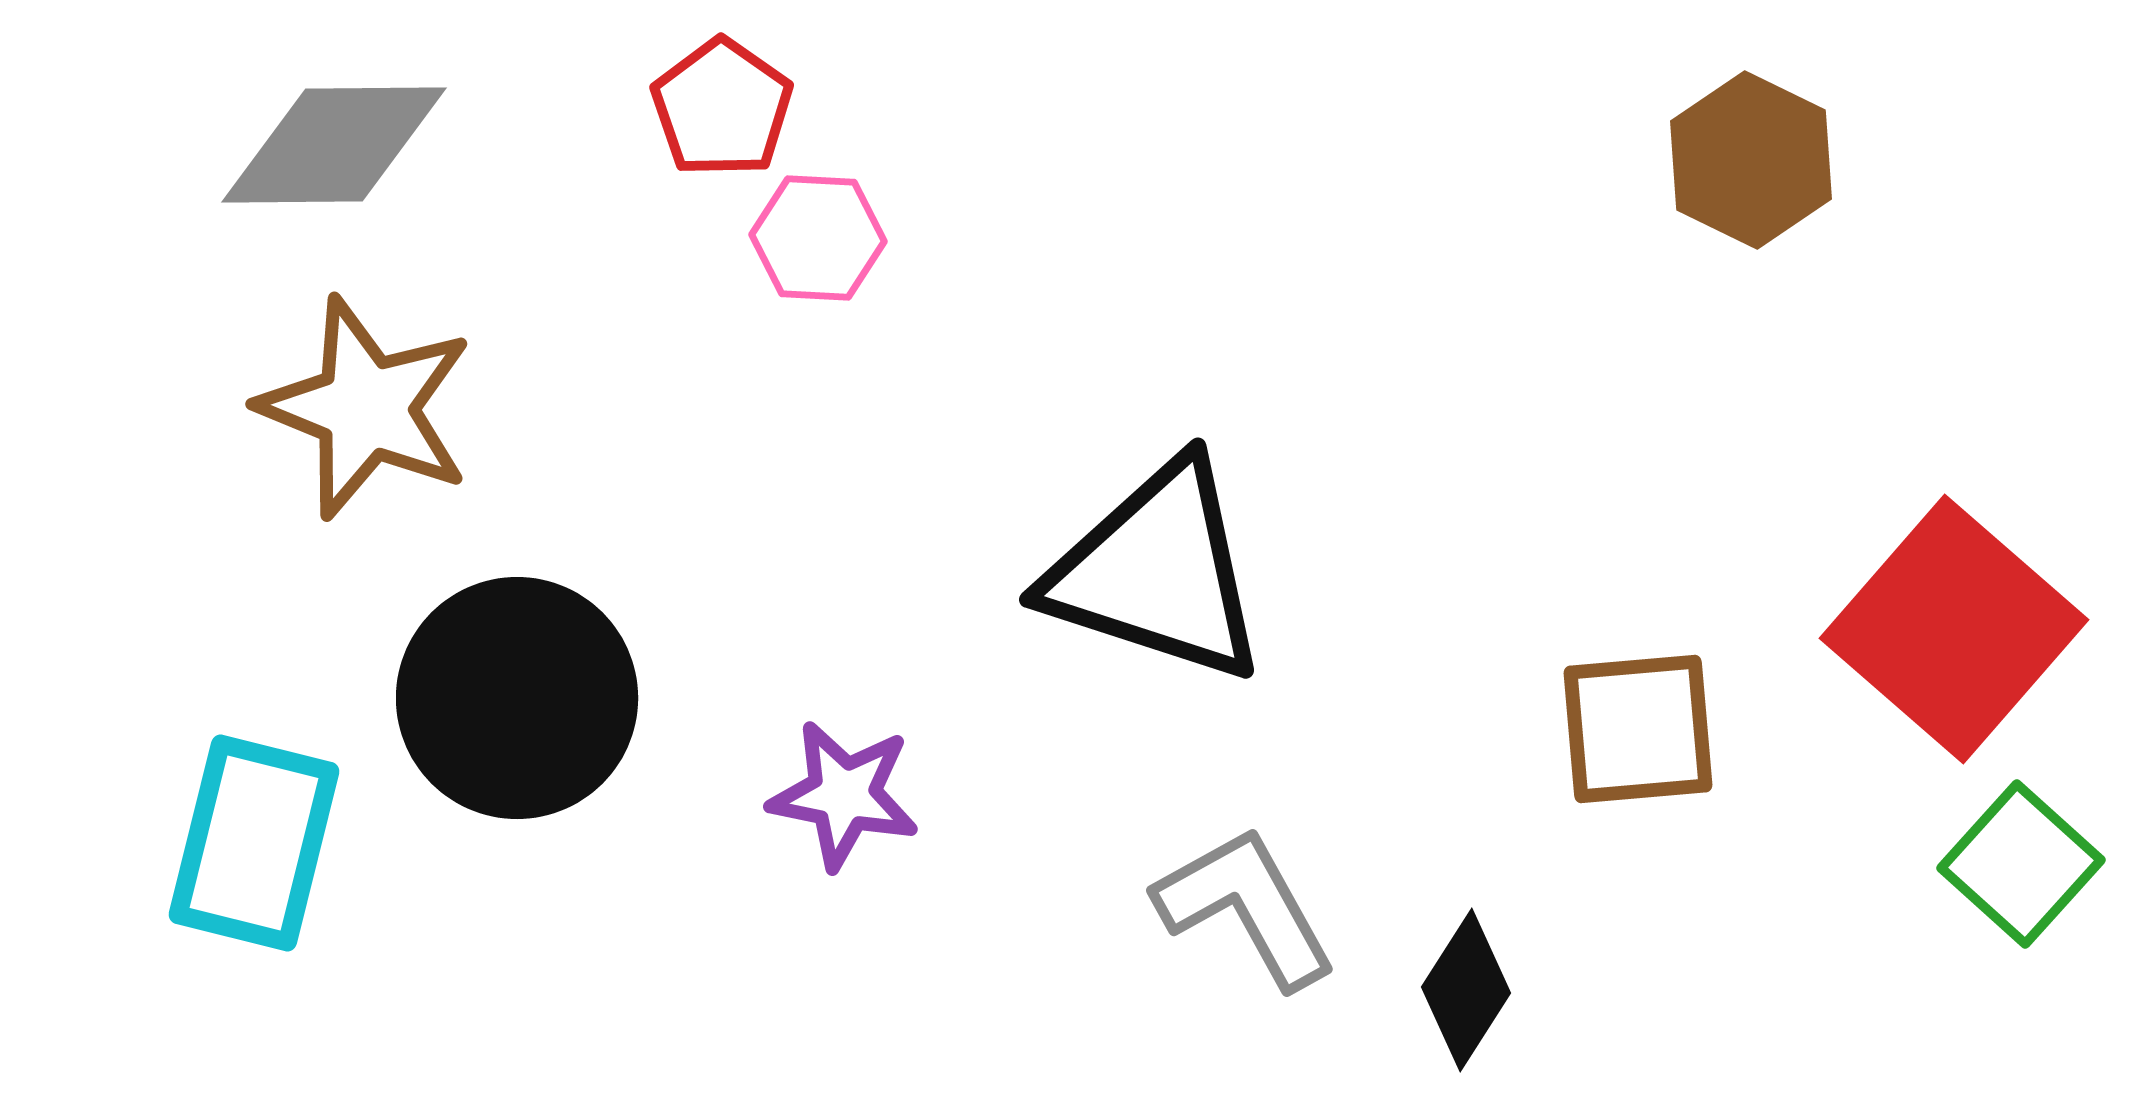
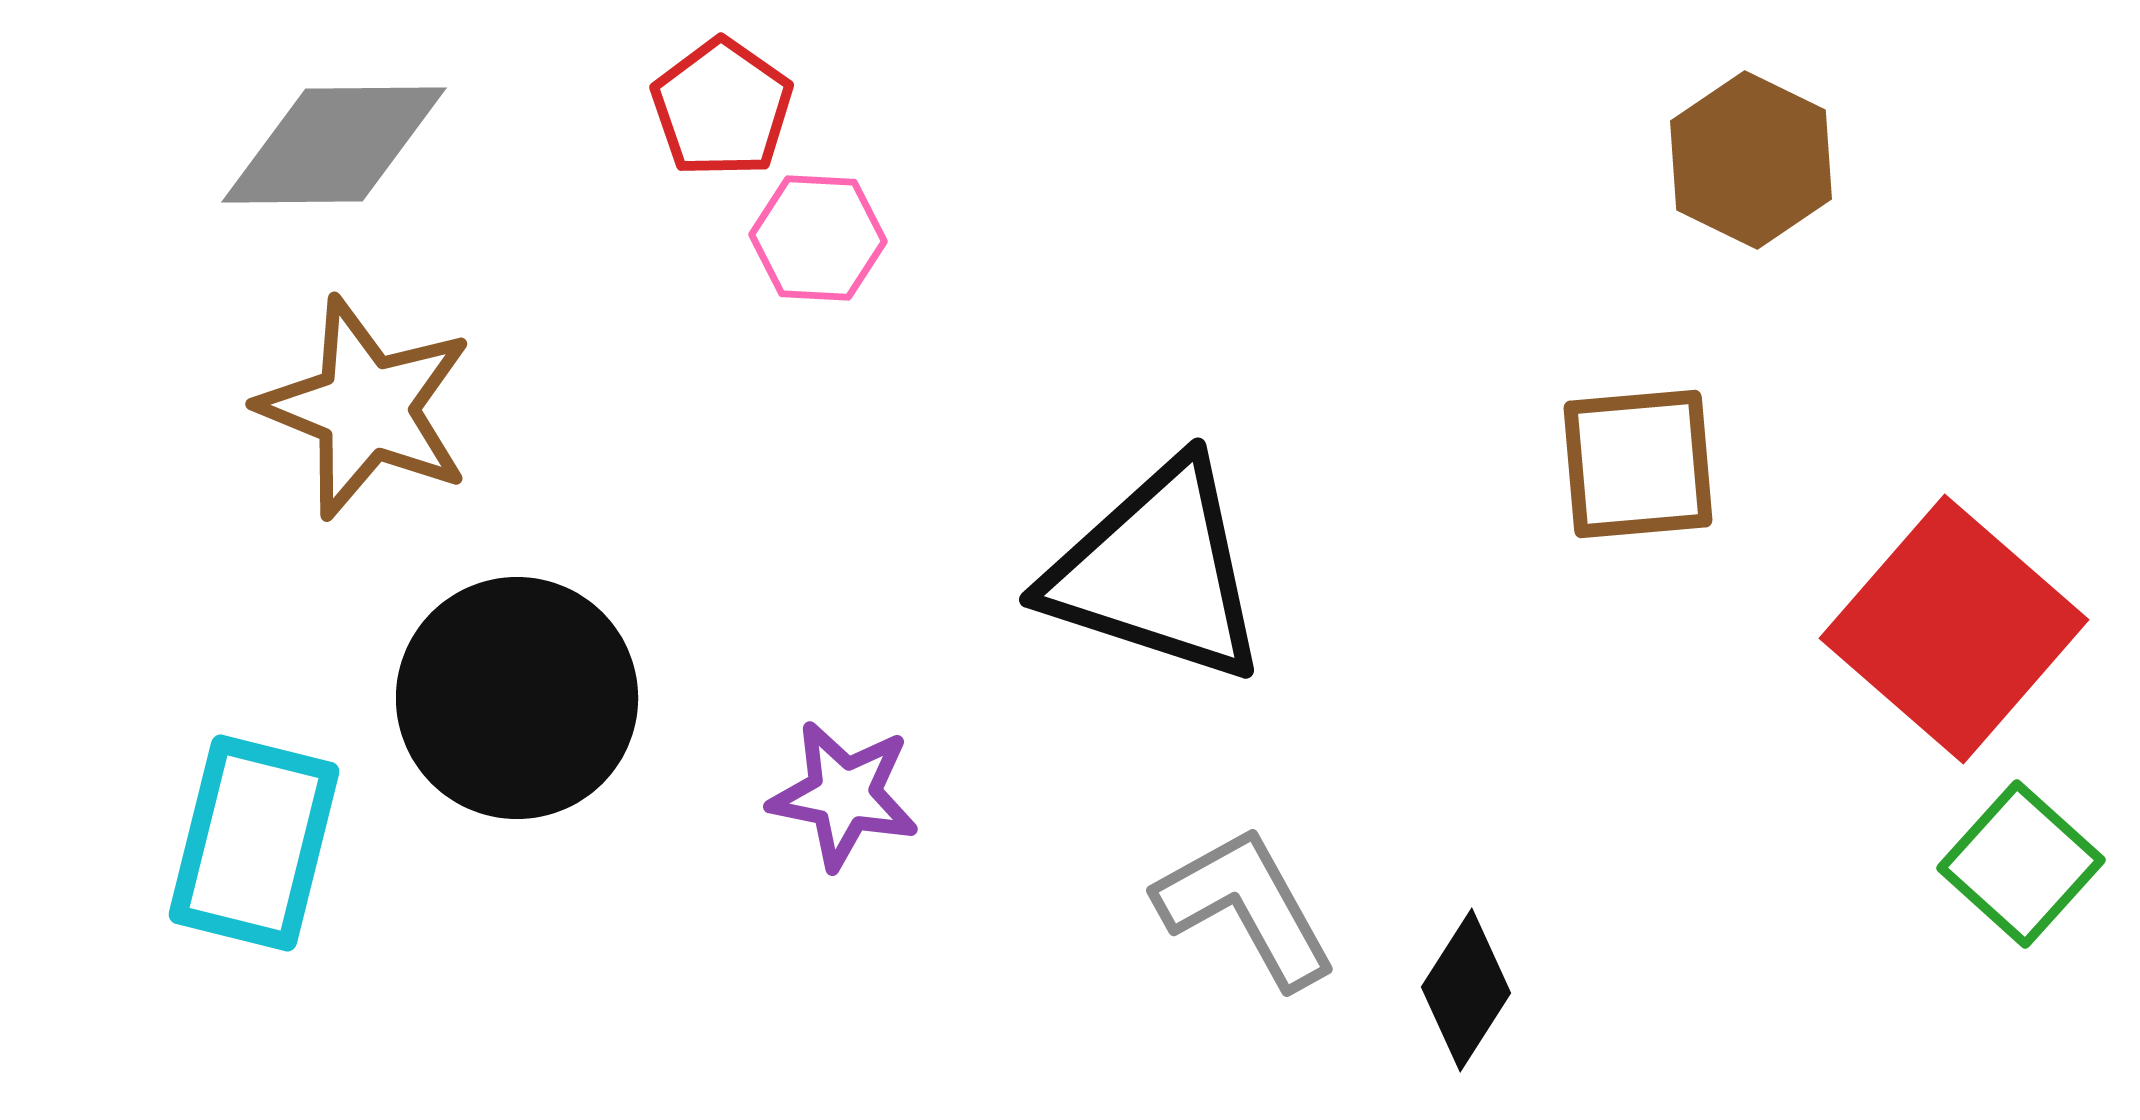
brown square: moved 265 px up
